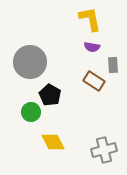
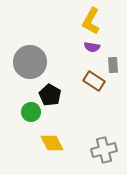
yellow L-shape: moved 1 px right, 2 px down; rotated 140 degrees counterclockwise
yellow diamond: moved 1 px left, 1 px down
